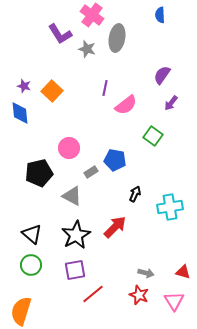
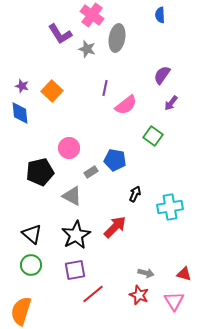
purple star: moved 2 px left
black pentagon: moved 1 px right, 1 px up
red triangle: moved 1 px right, 2 px down
